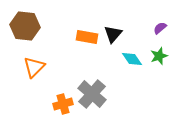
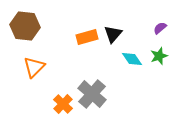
orange rectangle: rotated 25 degrees counterclockwise
orange cross: rotated 30 degrees counterclockwise
